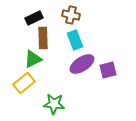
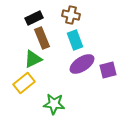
brown rectangle: moved 1 px left; rotated 20 degrees counterclockwise
